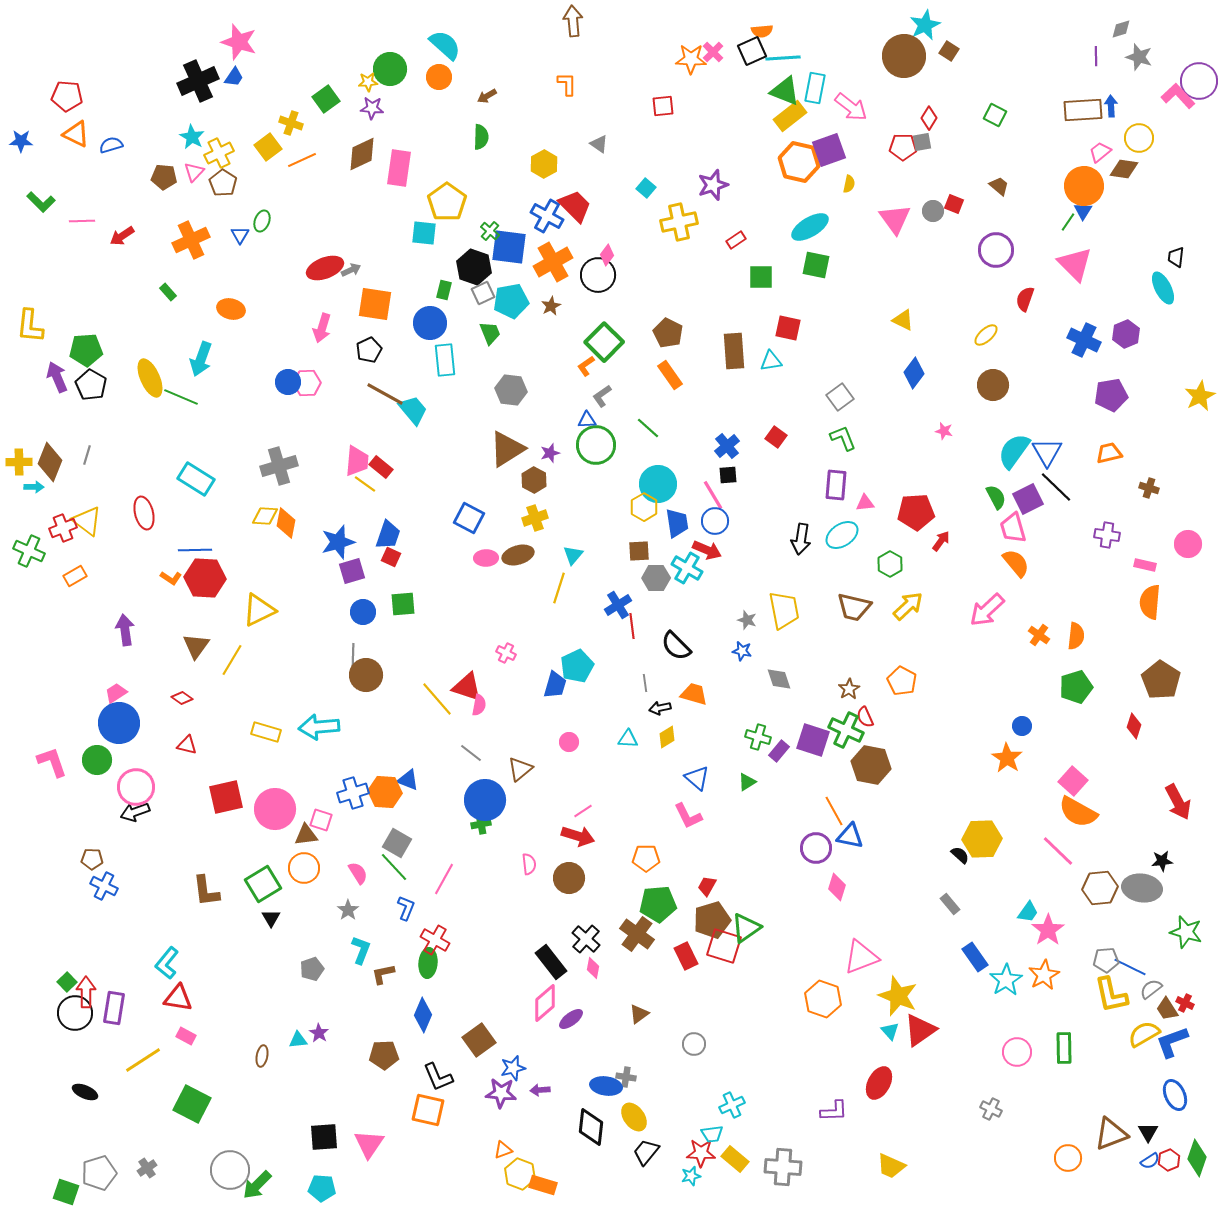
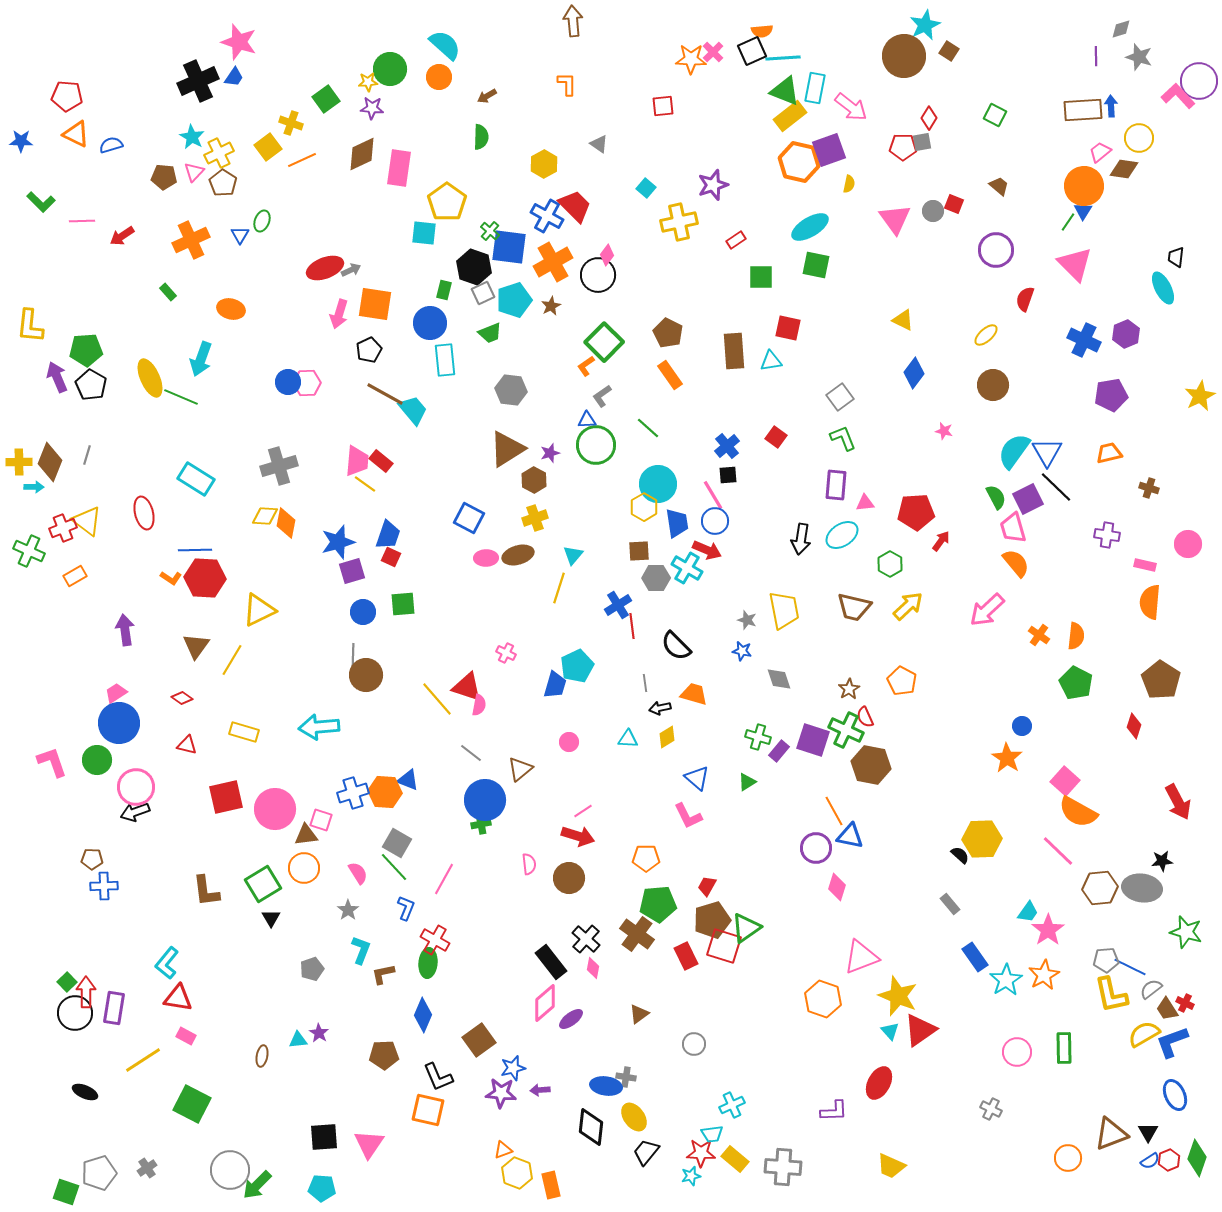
cyan pentagon at (511, 301): moved 3 px right, 1 px up; rotated 8 degrees counterclockwise
pink arrow at (322, 328): moved 17 px right, 14 px up
green trapezoid at (490, 333): rotated 90 degrees clockwise
red rectangle at (381, 467): moved 6 px up
green pentagon at (1076, 687): moved 4 px up; rotated 28 degrees counterclockwise
yellow rectangle at (266, 732): moved 22 px left
pink square at (1073, 781): moved 8 px left
blue cross at (104, 886): rotated 28 degrees counterclockwise
yellow hexagon at (520, 1174): moved 3 px left, 1 px up
orange rectangle at (543, 1185): moved 8 px right; rotated 60 degrees clockwise
